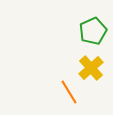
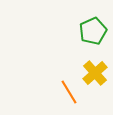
yellow cross: moved 4 px right, 5 px down
